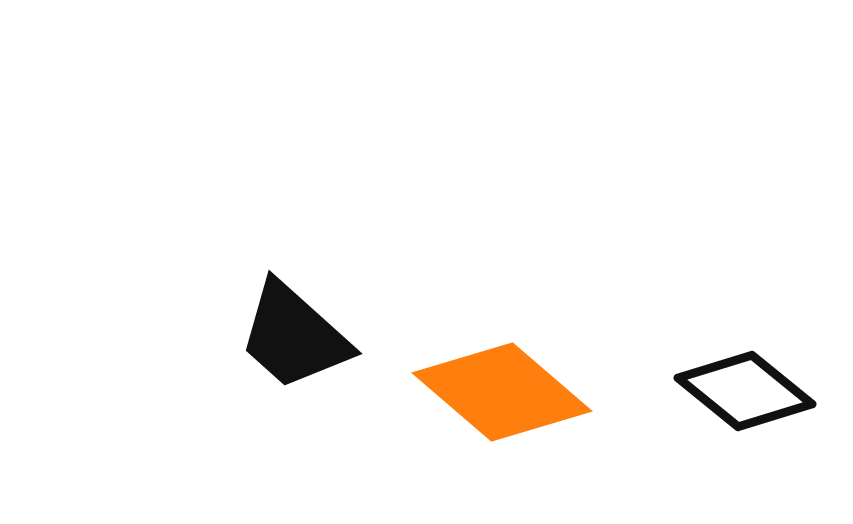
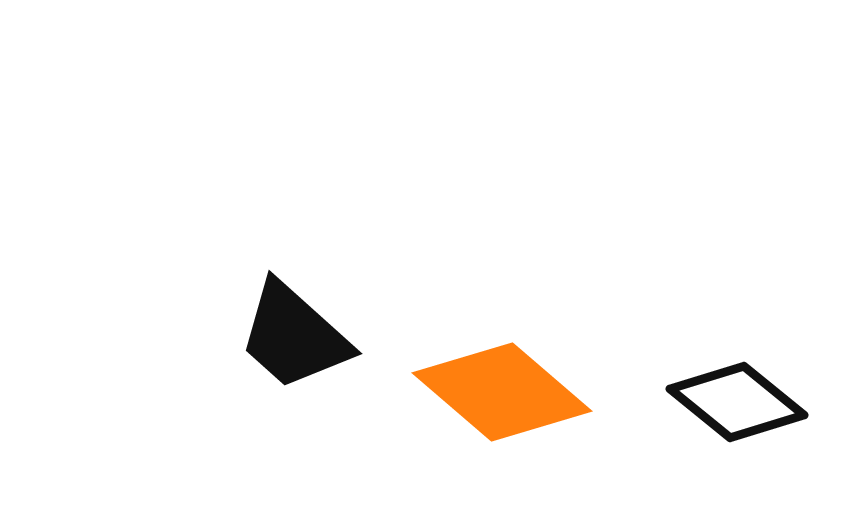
black diamond: moved 8 px left, 11 px down
